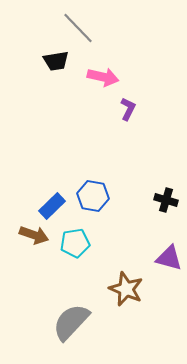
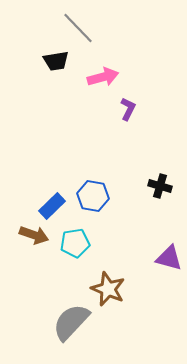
pink arrow: rotated 28 degrees counterclockwise
black cross: moved 6 px left, 14 px up
brown star: moved 18 px left
